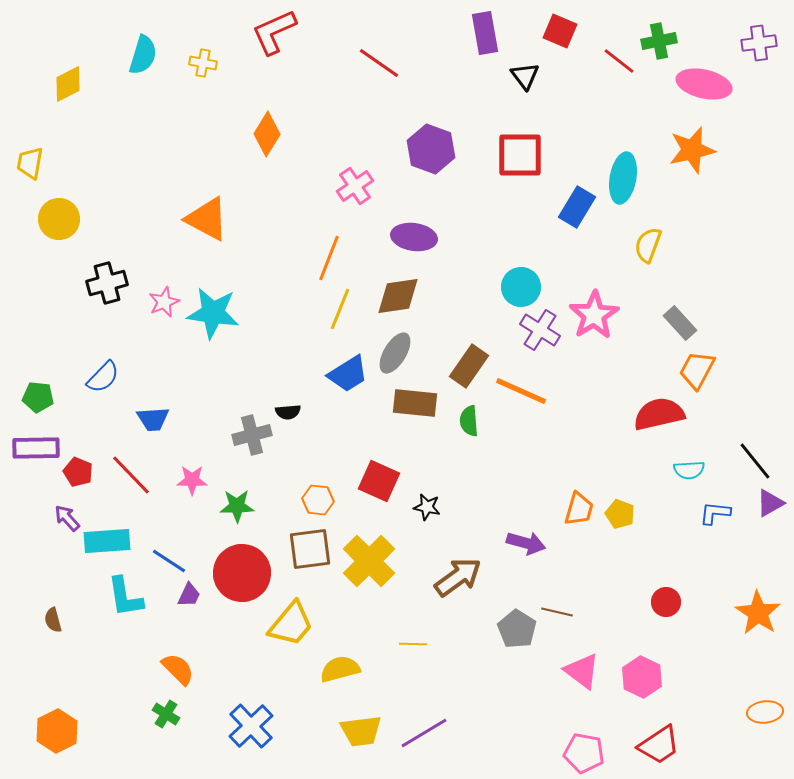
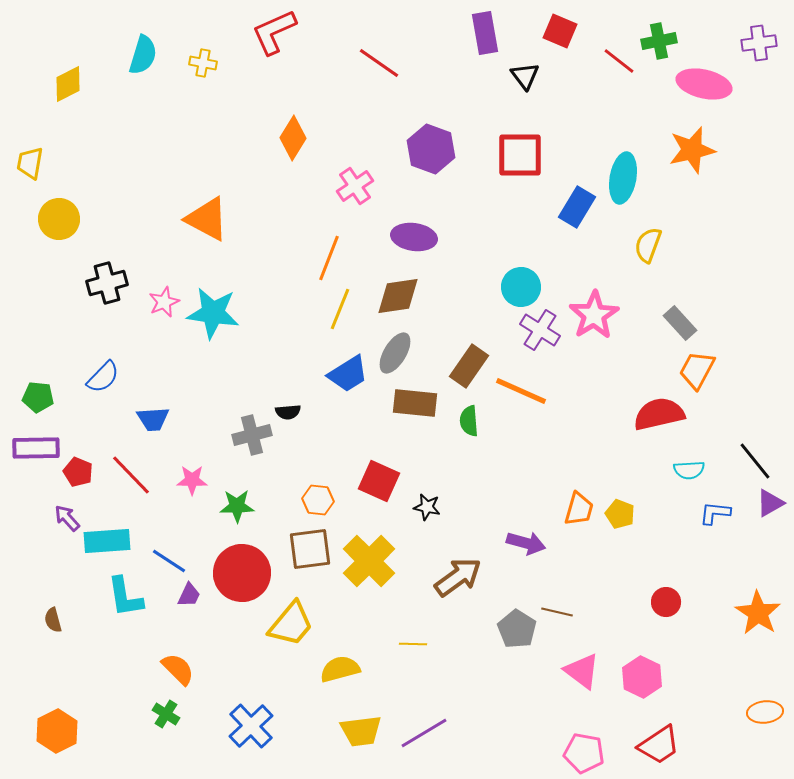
orange diamond at (267, 134): moved 26 px right, 4 px down
